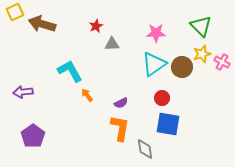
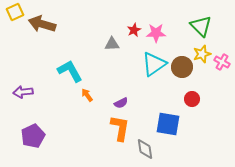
red star: moved 38 px right, 4 px down
red circle: moved 30 px right, 1 px down
purple pentagon: rotated 10 degrees clockwise
